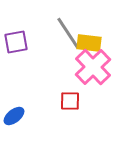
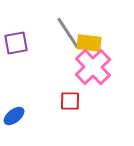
purple square: moved 1 px down
